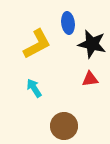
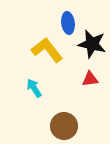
yellow L-shape: moved 10 px right, 6 px down; rotated 100 degrees counterclockwise
